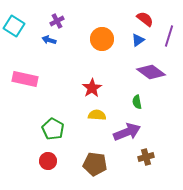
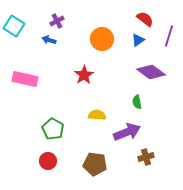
red star: moved 8 px left, 13 px up
